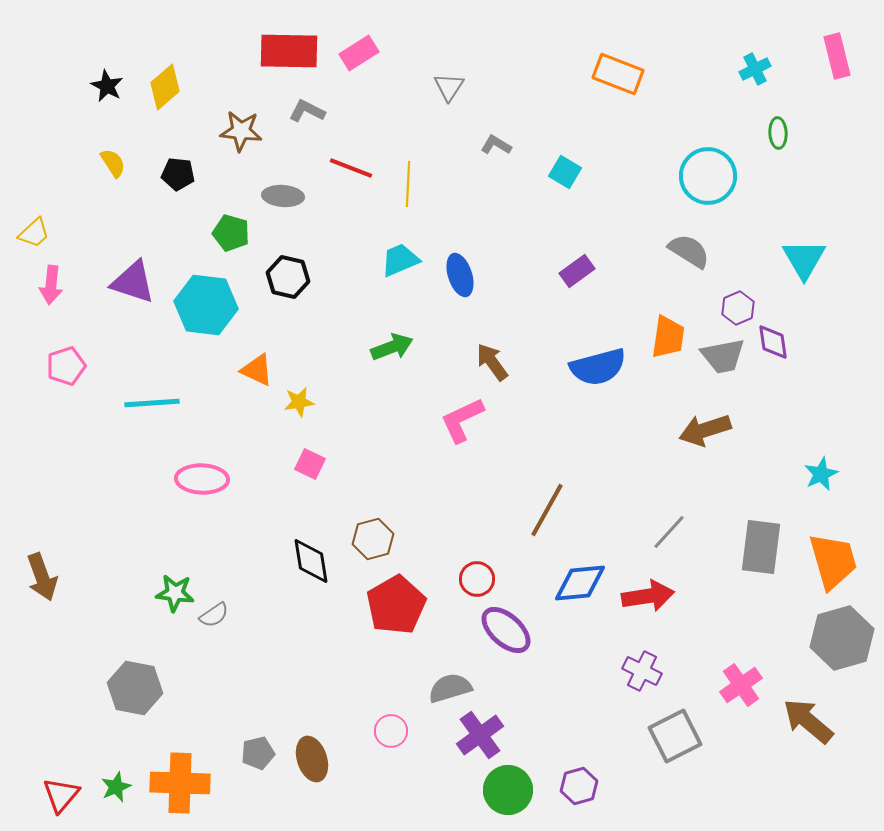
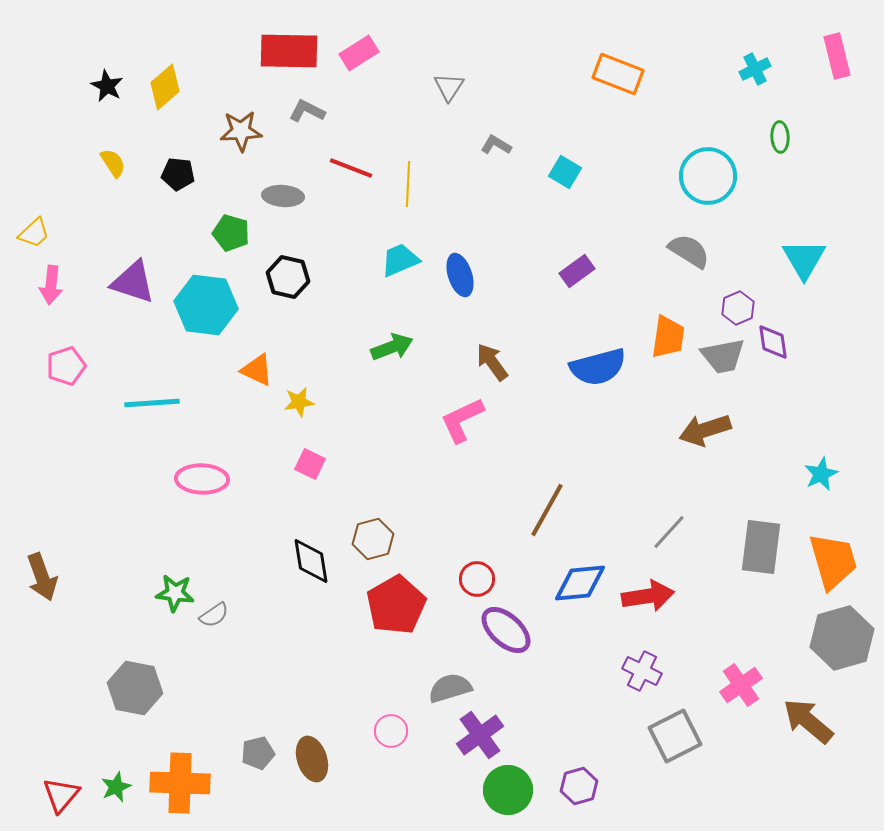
brown star at (241, 131): rotated 9 degrees counterclockwise
green ellipse at (778, 133): moved 2 px right, 4 px down
